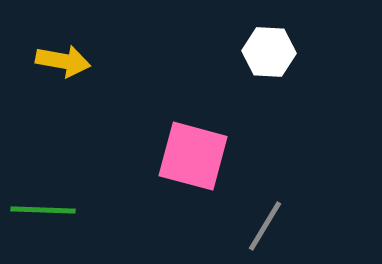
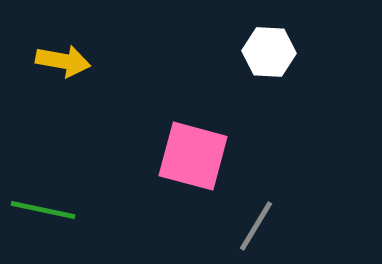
green line: rotated 10 degrees clockwise
gray line: moved 9 px left
